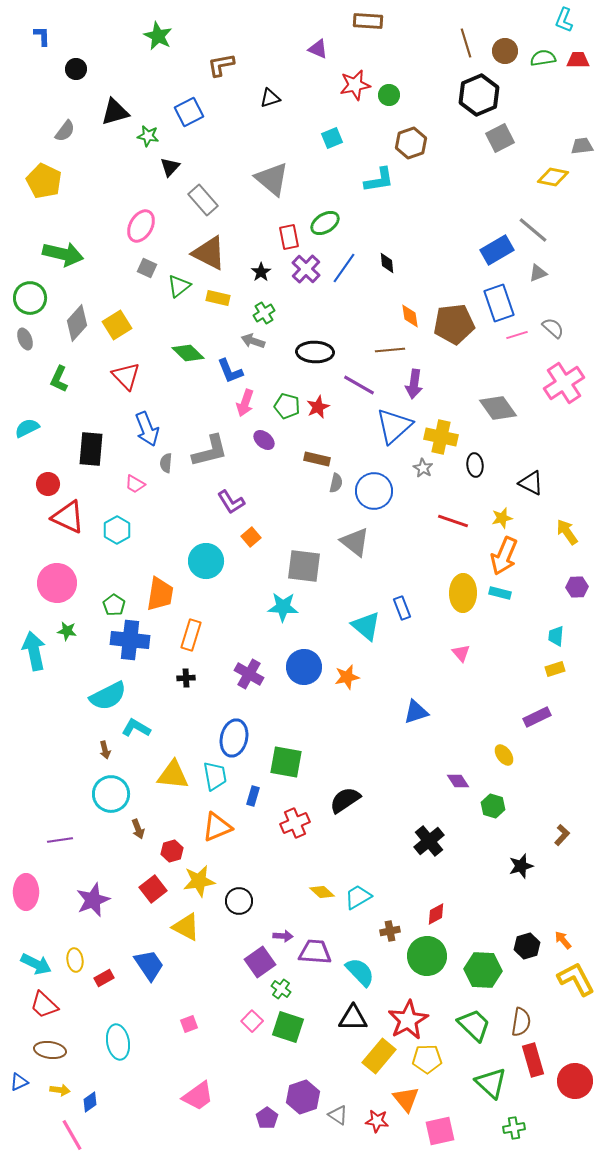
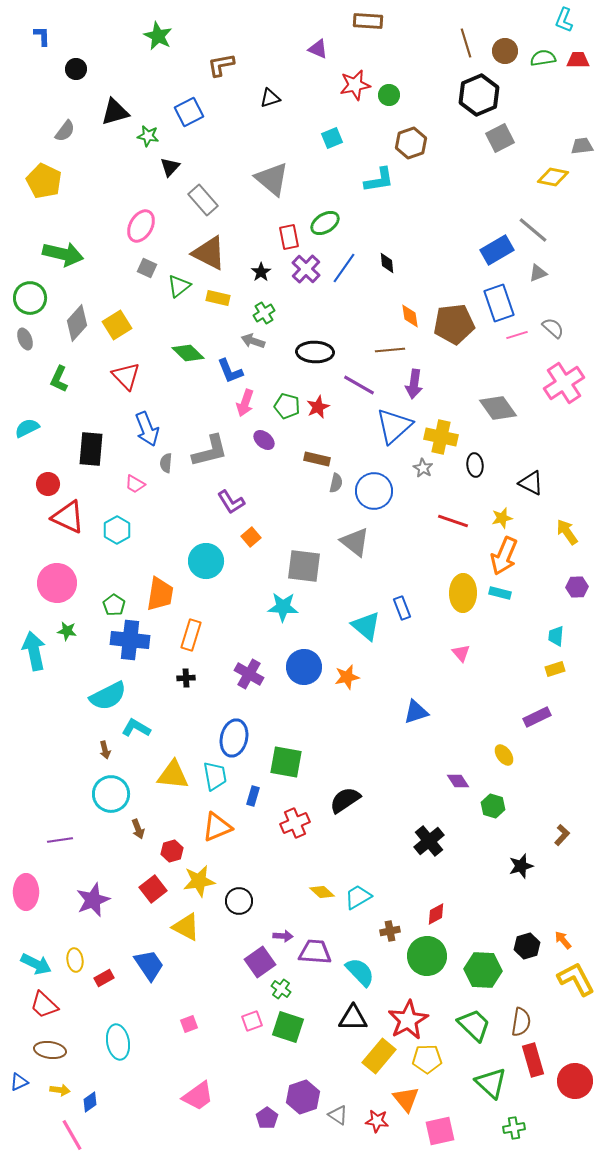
pink square at (252, 1021): rotated 25 degrees clockwise
